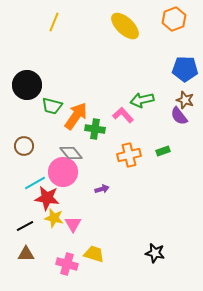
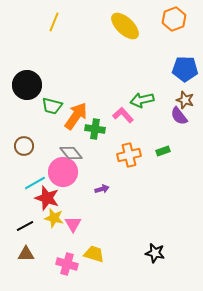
red star: rotated 10 degrees clockwise
